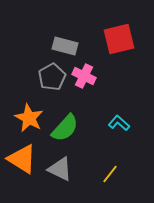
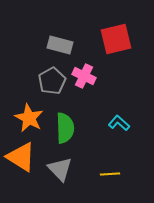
red square: moved 3 px left
gray rectangle: moved 5 px left, 1 px up
gray pentagon: moved 4 px down
green semicircle: rotated 44 degrees counterclockwise
orange triangle: moved 1 px left, 2 px up
gray triangle: rotated 20 degrees clockwise
yellow line: rotated 48 degrees clockwise
